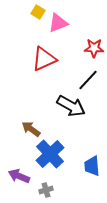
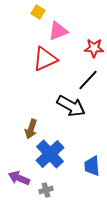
pink triangle: moved 8 px down
red triangle: moved 1 px right
brown arrow: rotated 108 degrees counterclockwise
purple arrow: moved 2 px down
